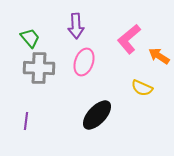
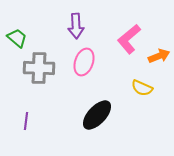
green trapezoid: moved 13 px left; rotated 10 degrees counterclockwise
orange arrow: rotated 125 degrees clockwise
